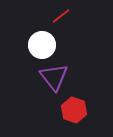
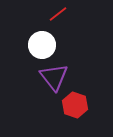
red line: moved 3 px left, 2 px up
red hexagon: moved 1 px right, 5 px up
